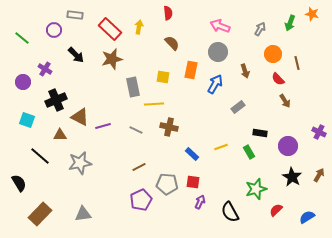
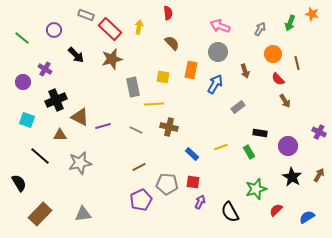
gray rectangle at (75, 15): moved 11 px right; rotated 14 degrees clockwise
